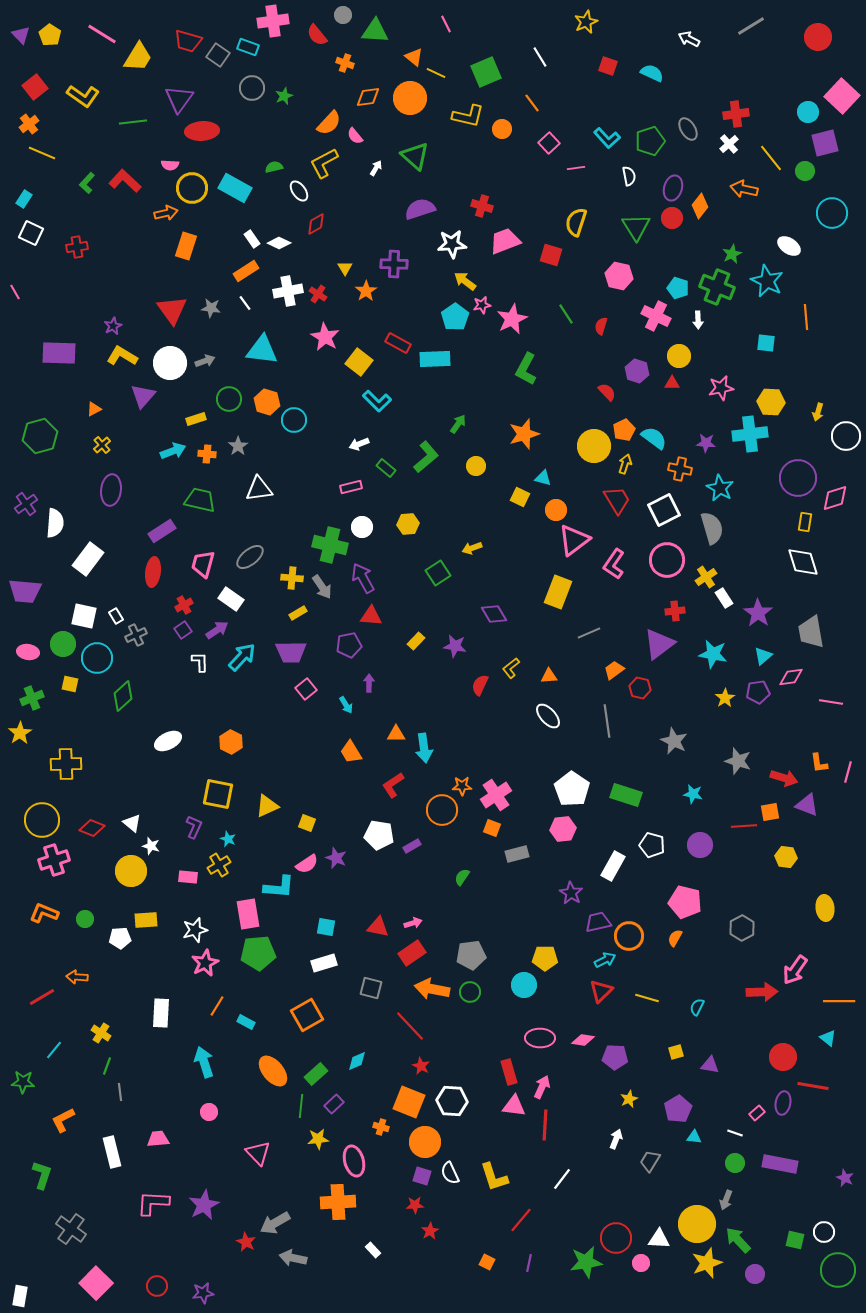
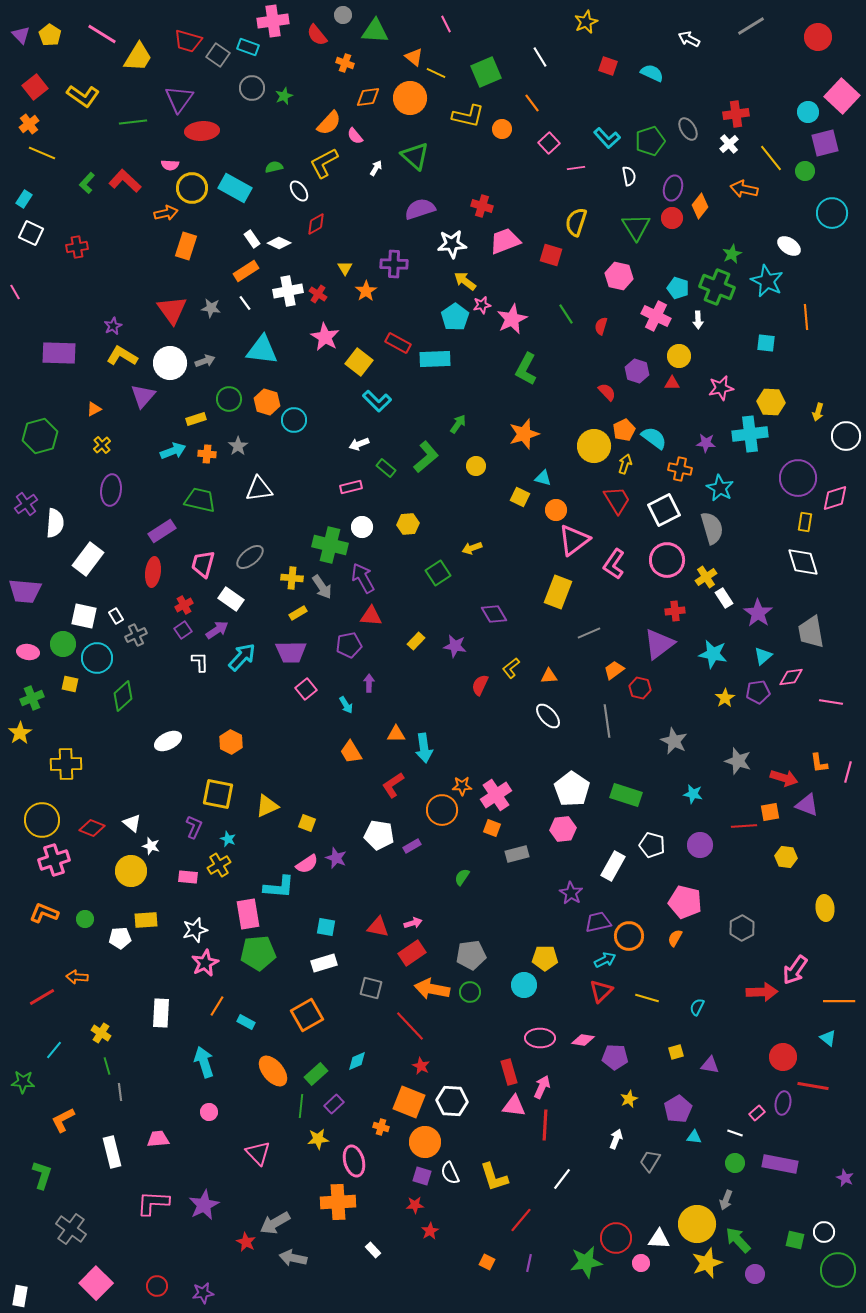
green line at (107, 1066): rotated 36 degrees counterclockwise
